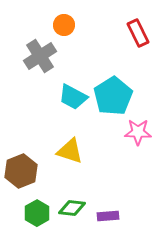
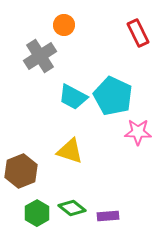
cyan pentagon: rotated 15 degrees counterclockwise
green diamond: rotated 32 degrees clockwise
